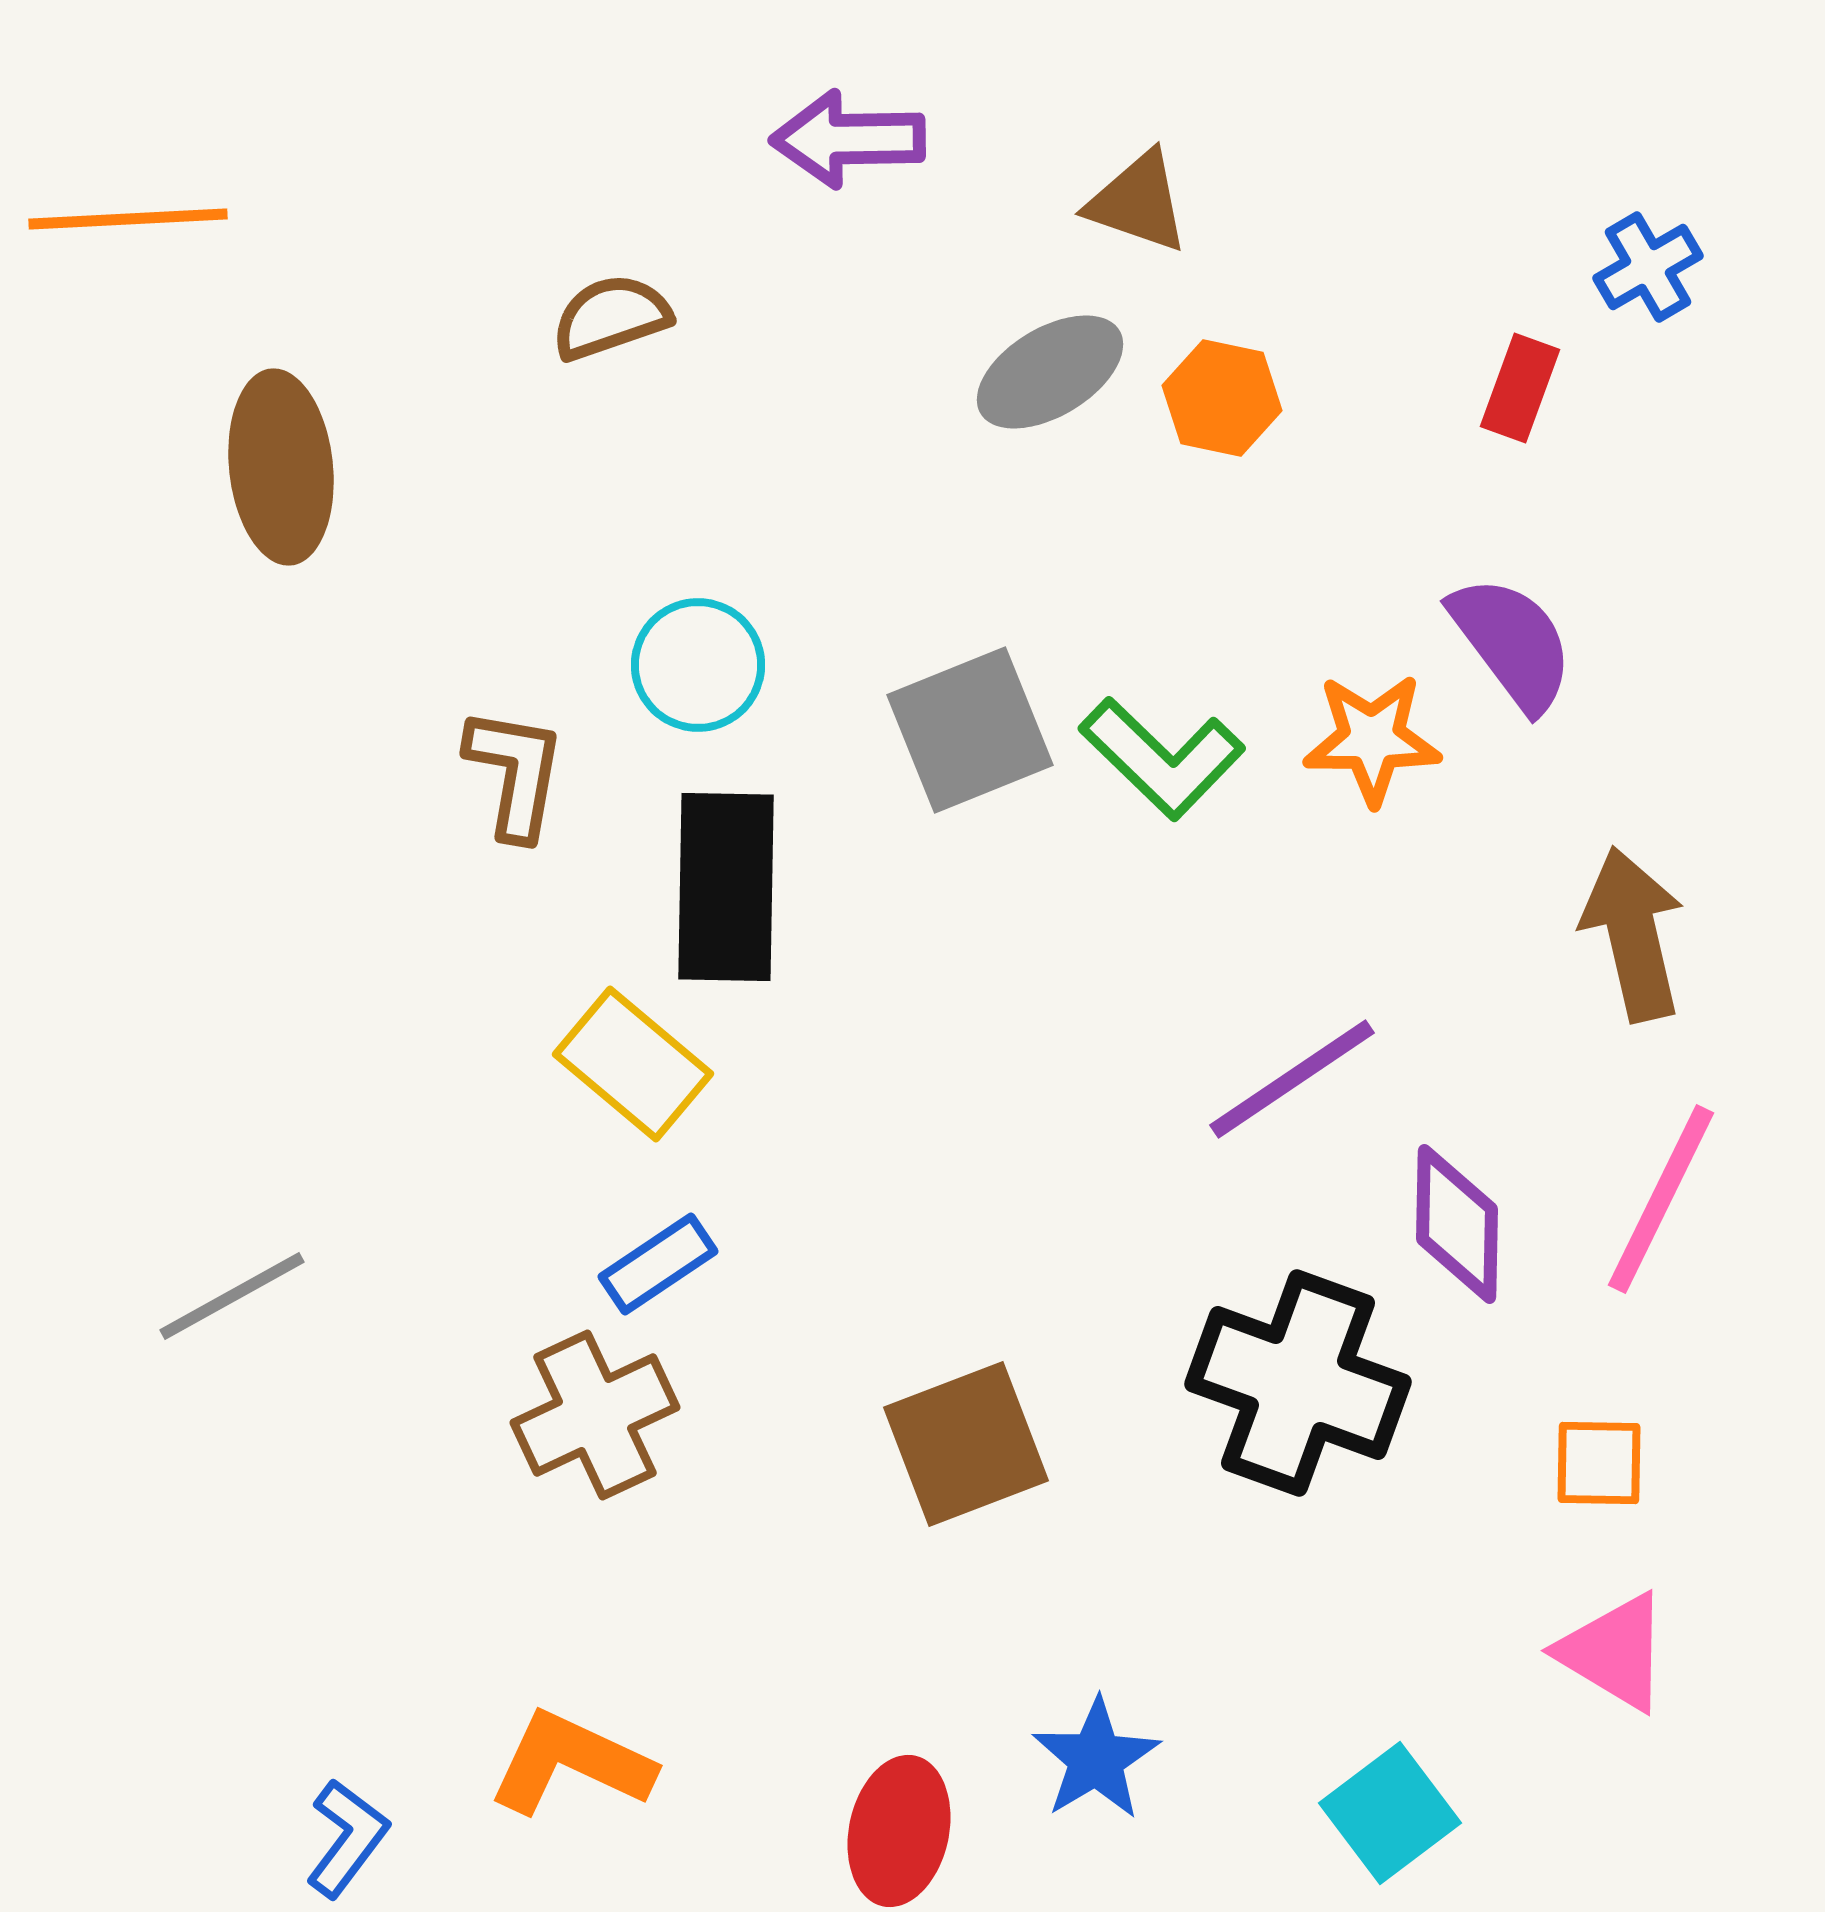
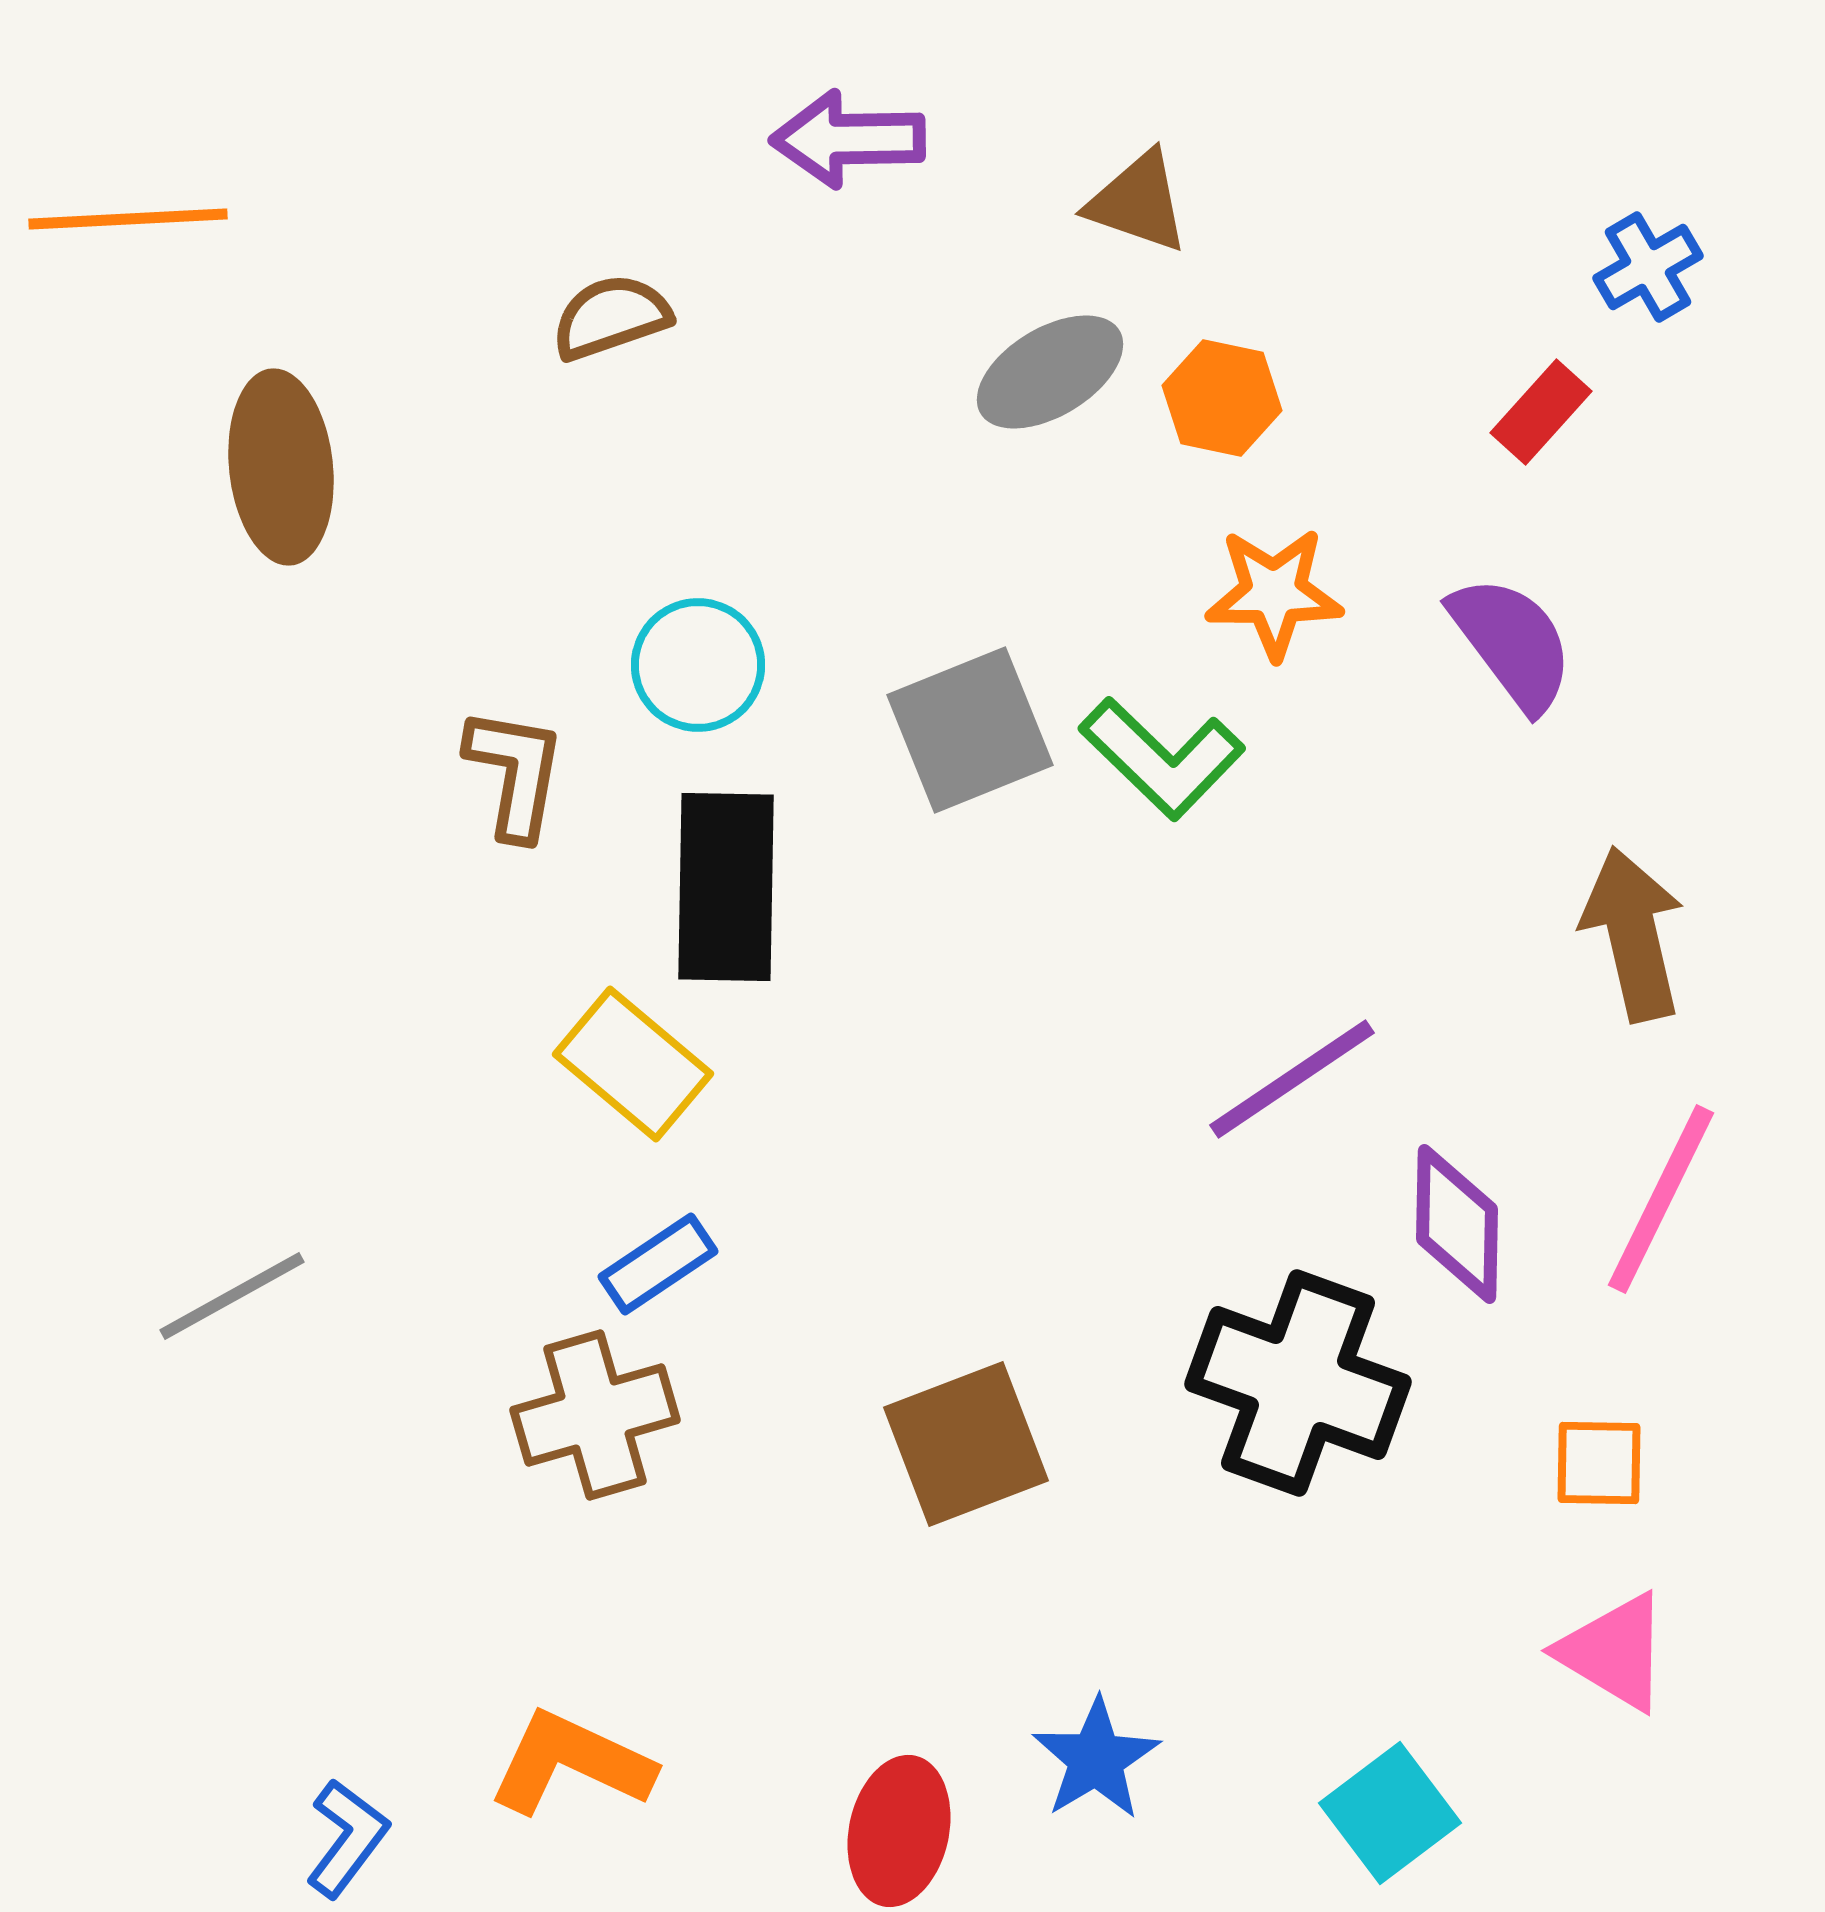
red rectangle: moved 21 px right, 24 px down; rotated 22 degrees clockwise
orange star: moved 98 px left, 146 px up
brown cross: rotated 9 degrees clockwise
